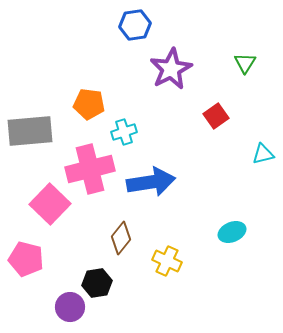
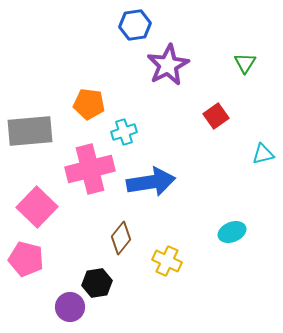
purple star: moved 3 px left, 4 px up
pink square: moved 13 px left, 3 px down
